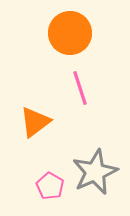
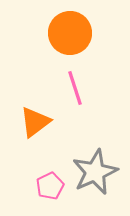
pink line: moved 5 px left
pink pentagon: rotated 16 degrees clockwise
